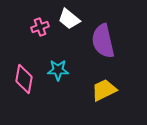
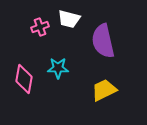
white trapezoid: rotated 25 degrees counterclockwise
cyan star: moved 2 px up
